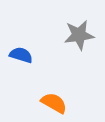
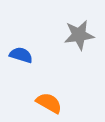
orange semicircle: moved 5 px left
